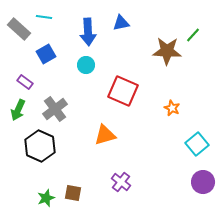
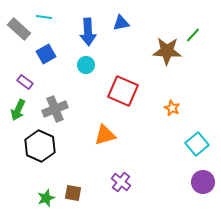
gray cross: rotated 15 degrees clockwise
